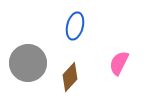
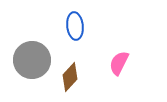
blue ellipse: rotated 20 degrees counterclockwise
gray circle: moved 4 px right, 3 px up
